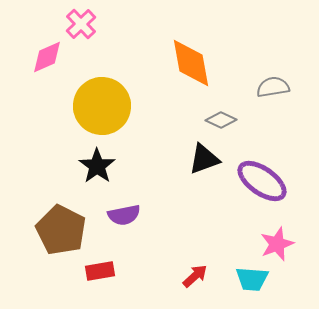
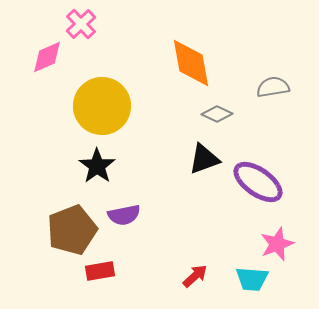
gray diamond: moved 4 px left, 6 px up
purple ellipse: moved 4 px left, 1 px down
brown pentagon: moved 11 px right; rotated 24 degrees clockwise
